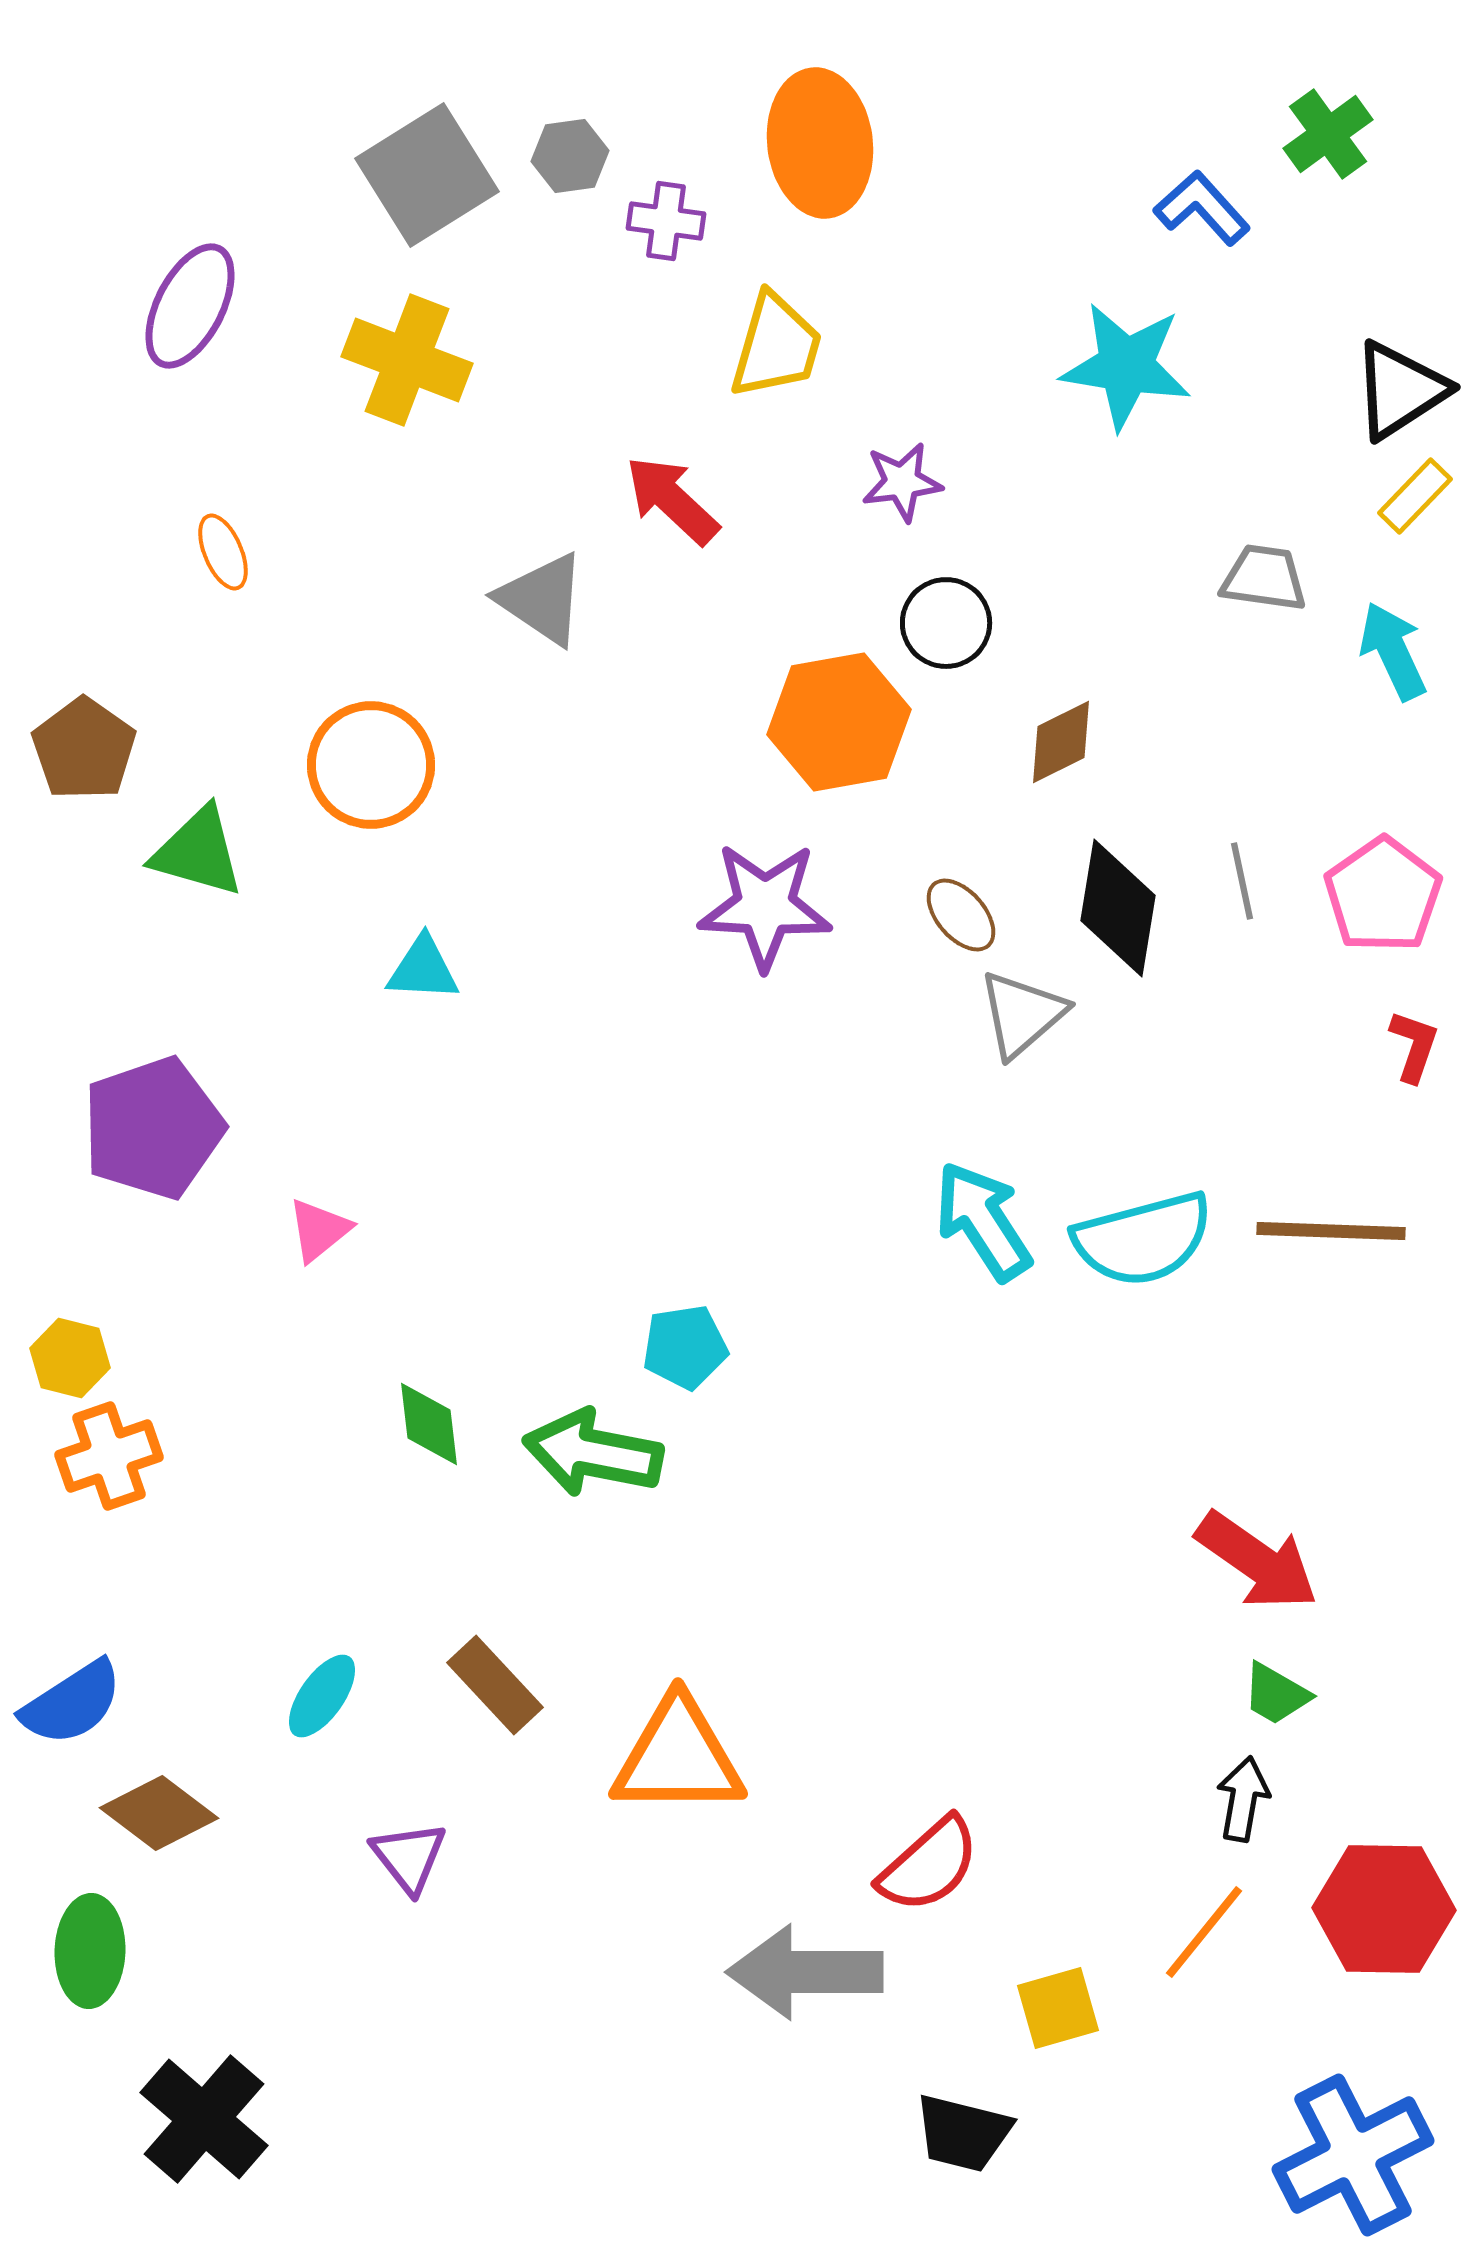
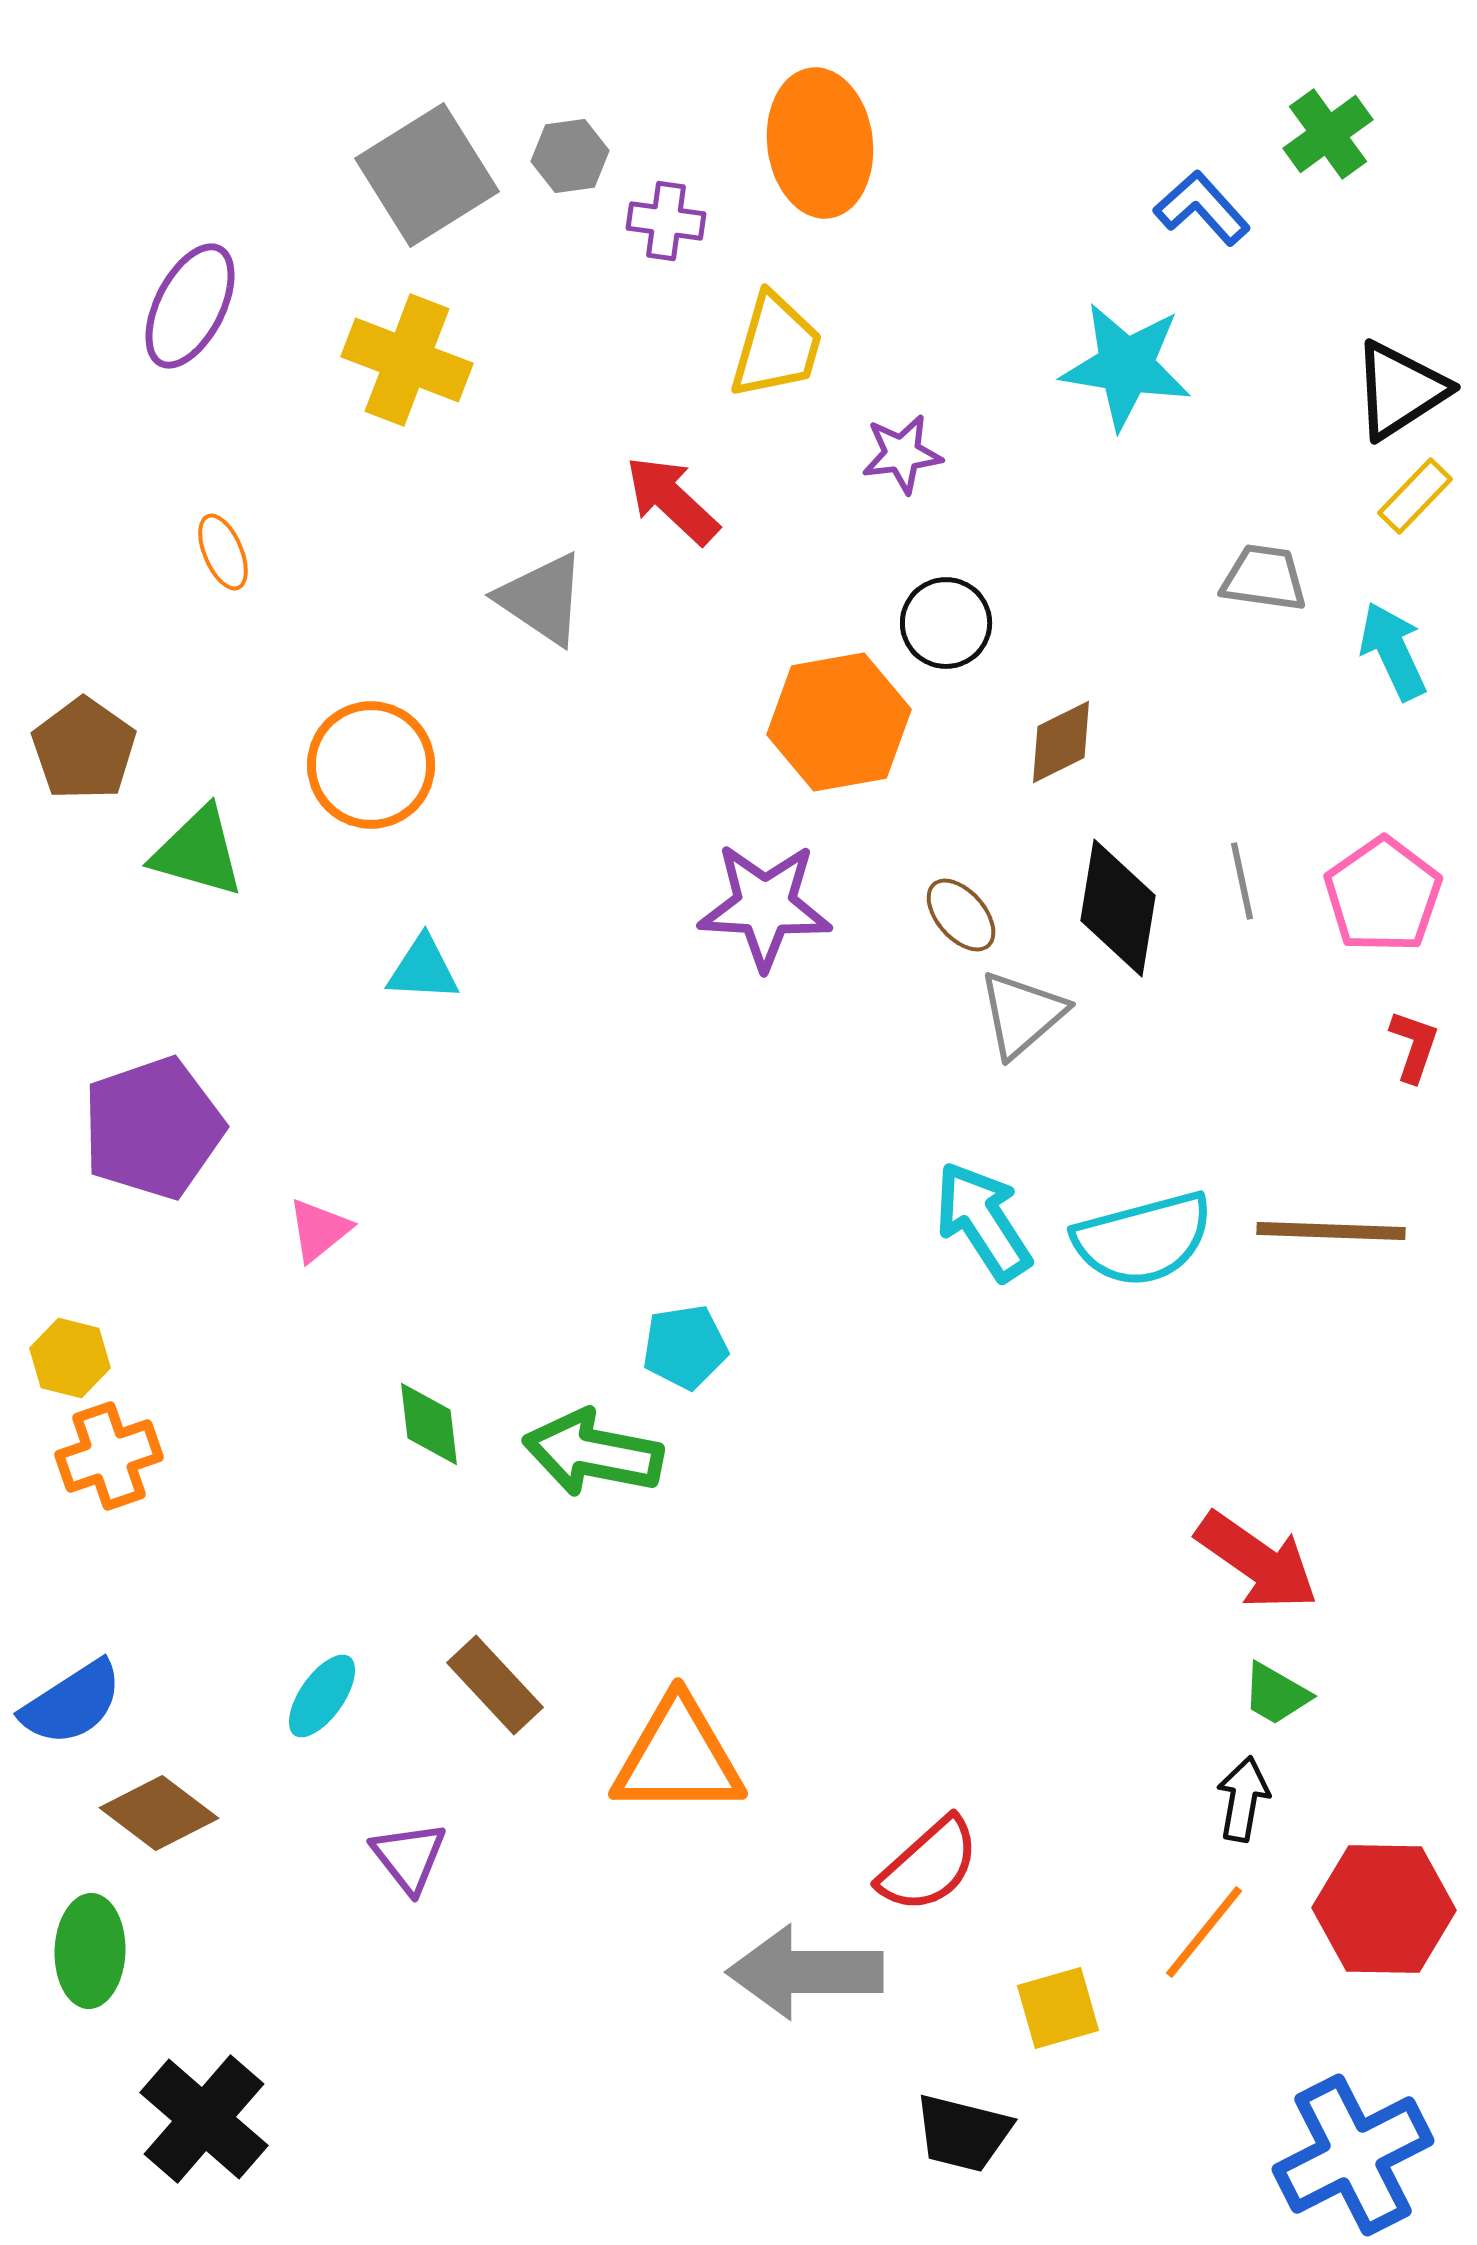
purple star at (902, 482): moved 28 px up
